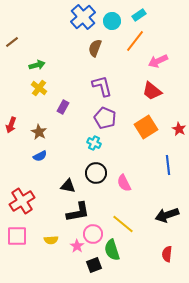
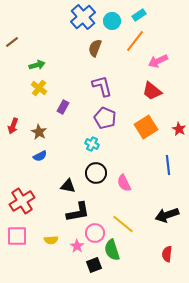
red arrow: moved 2 px right, 1 px down
cyan cross: moved 2 px left, 1 px down
pink circle: moved 2 px right, 1 px up
